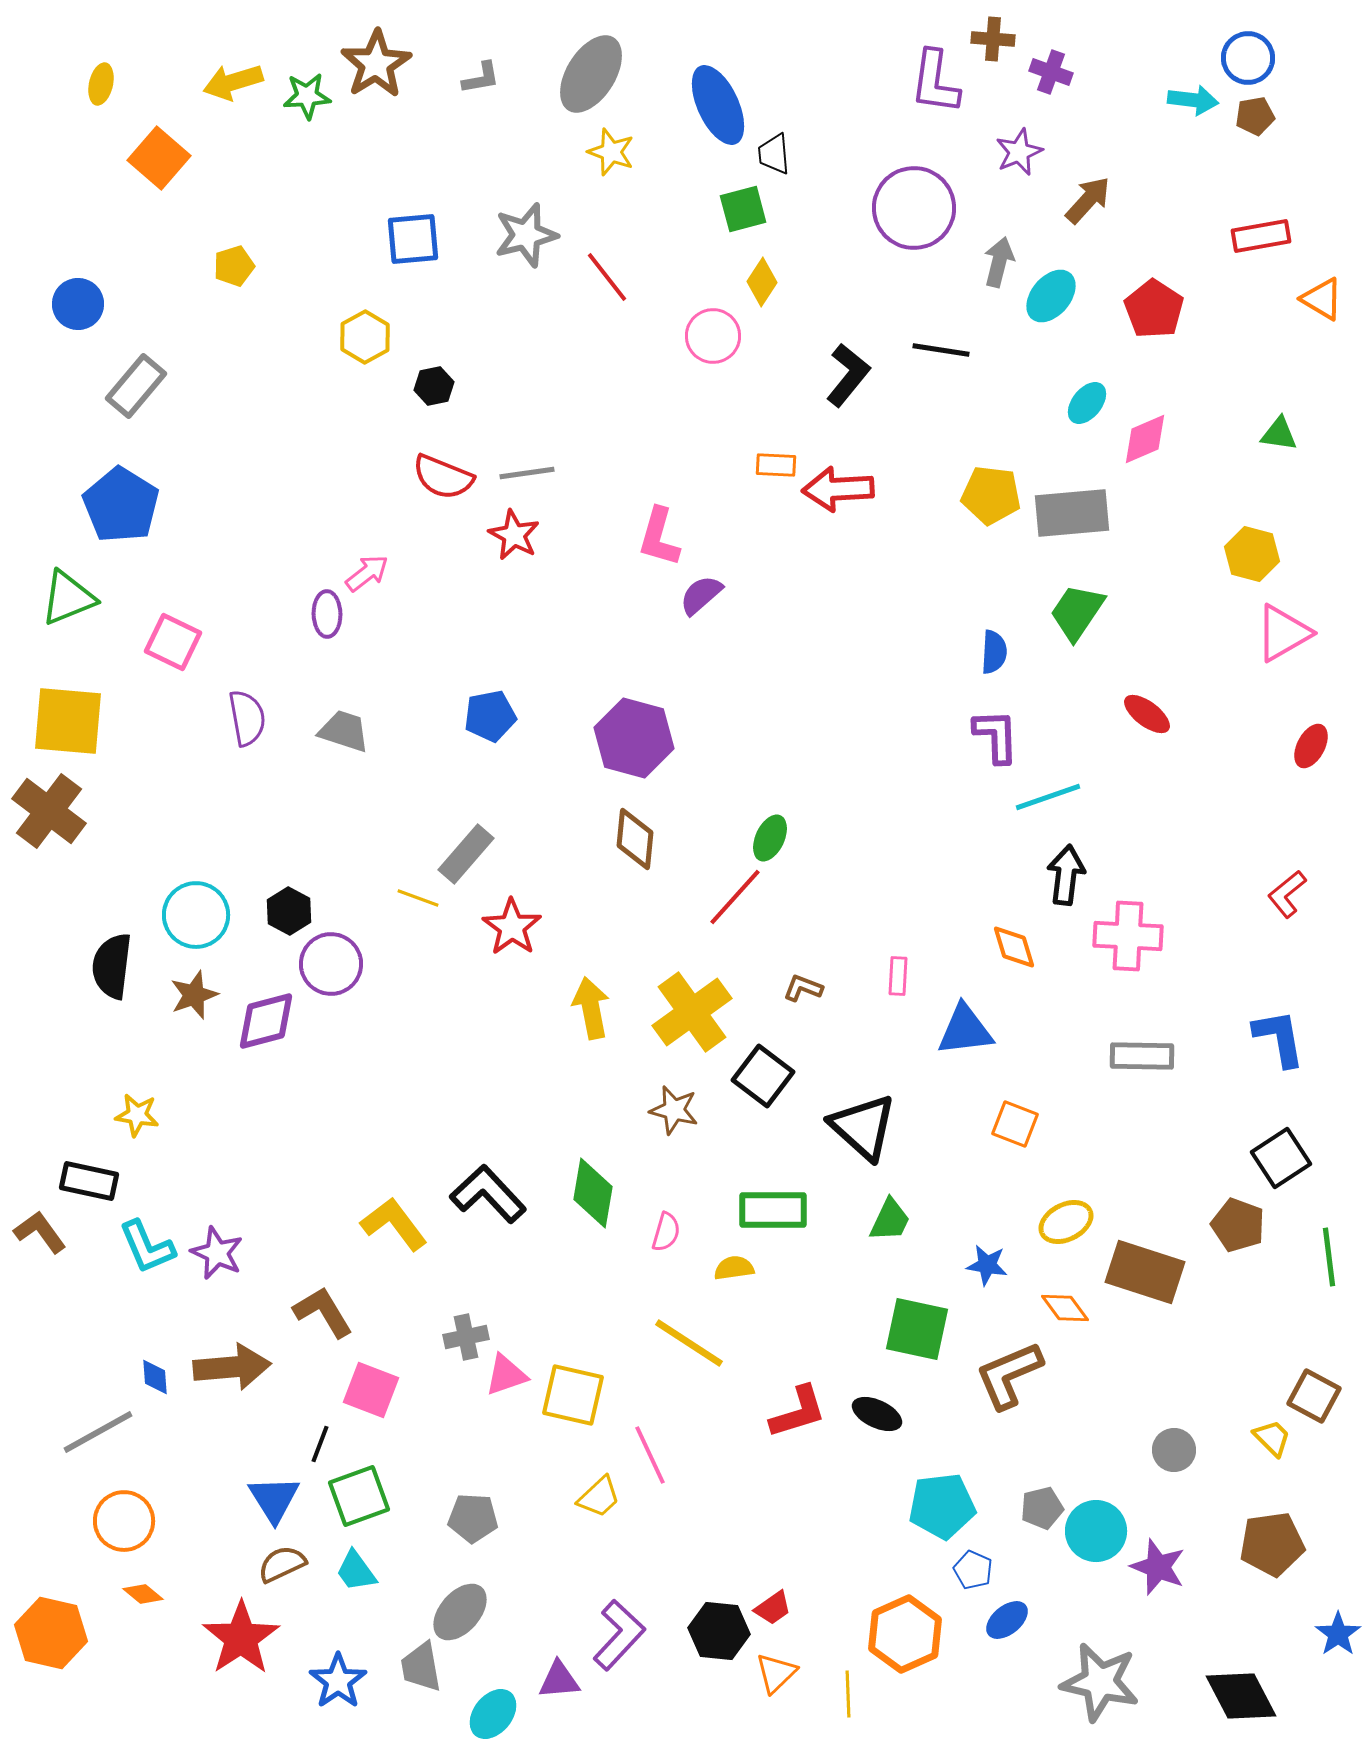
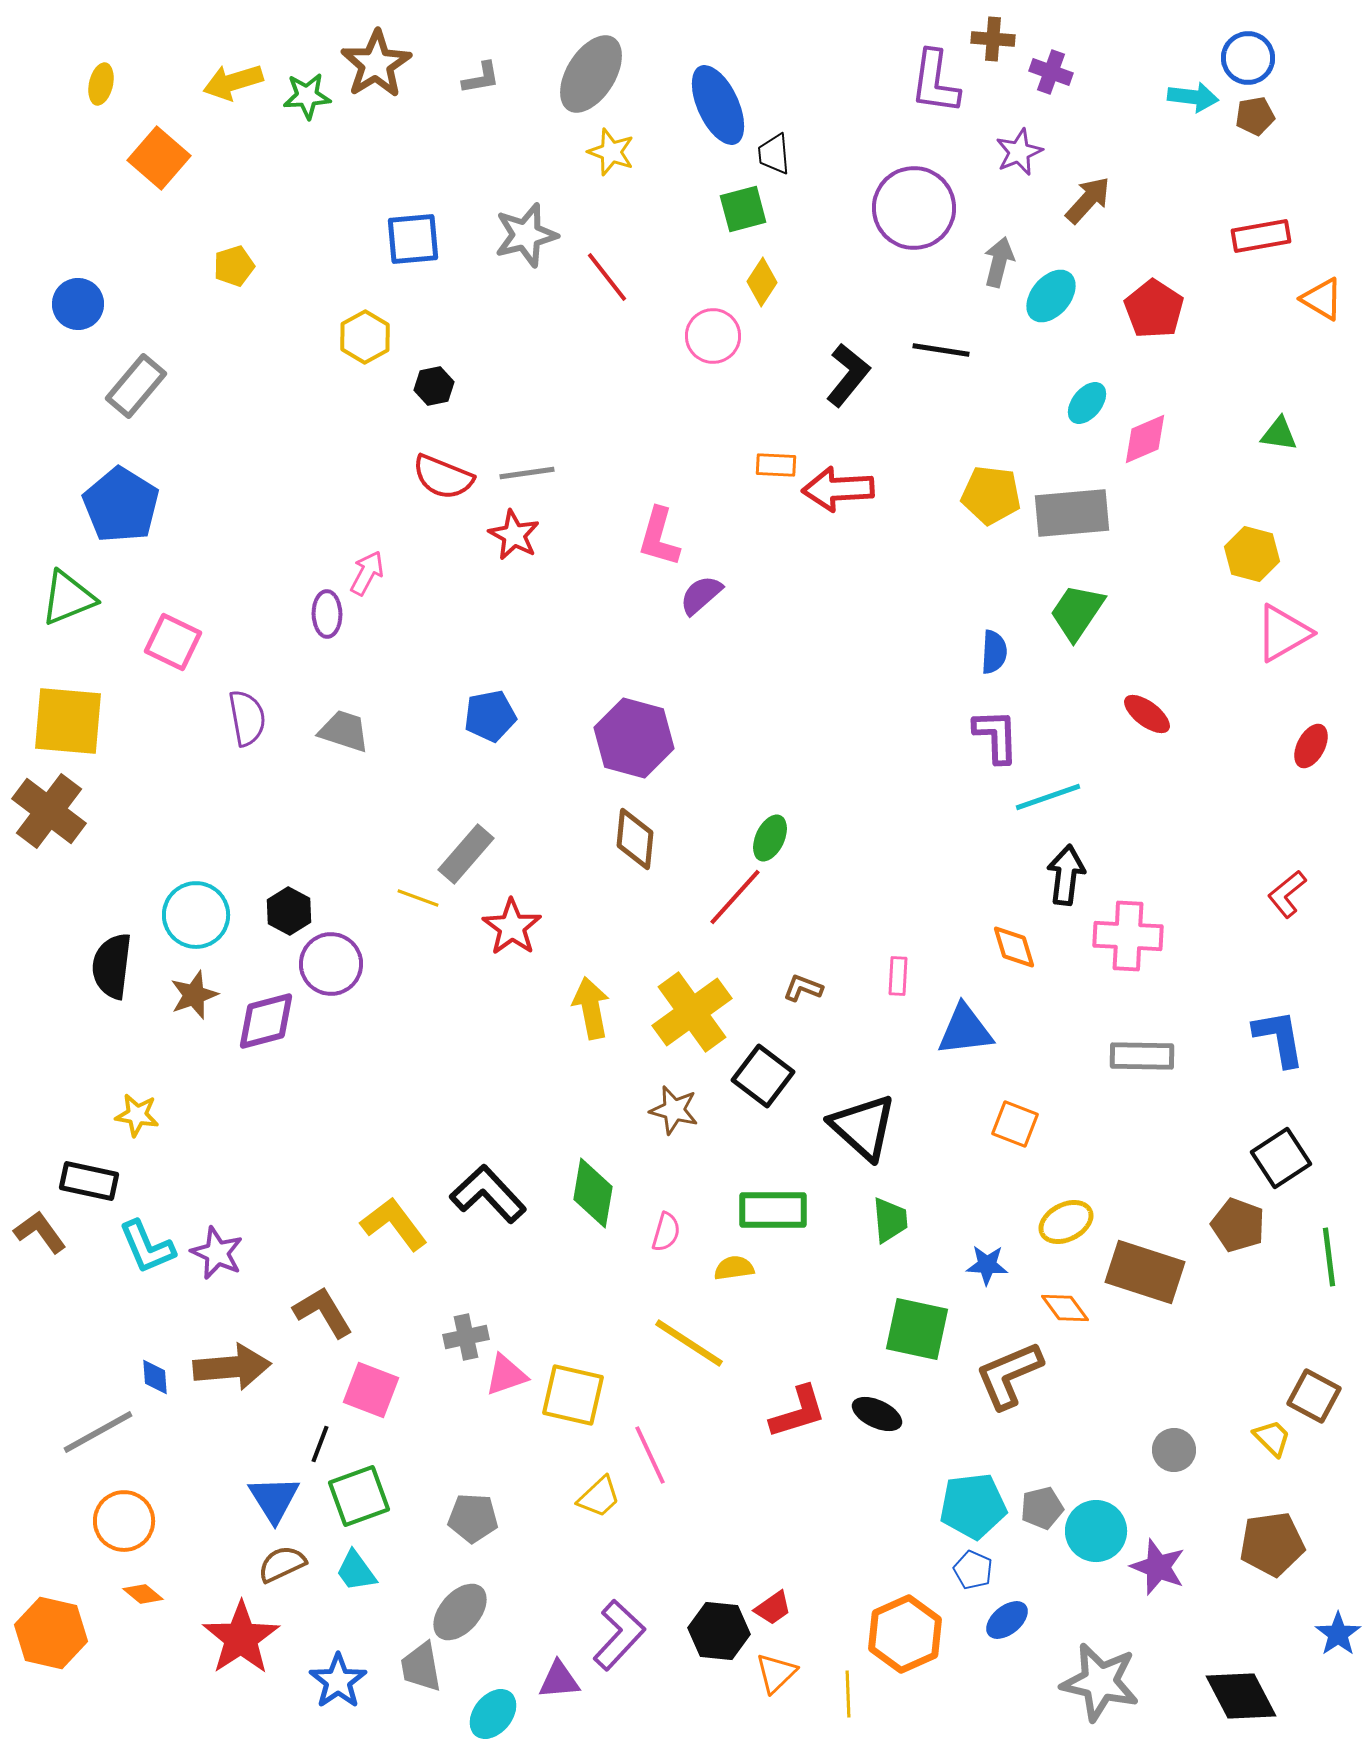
cyan arrow at (1193, 100): moved 3 px up
pink arrow at (367, 573): rotated 24 degrees counterclockwise
green trapezoid at (890, 1220): rotated 30 degrees counterclockwise
blue star at (987, 1265): rotated 6 degrees counterclockwise
cyan pentagon at (942, 1506): moved 31 px right
